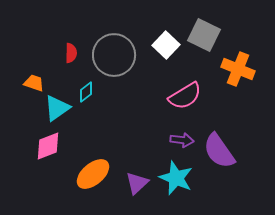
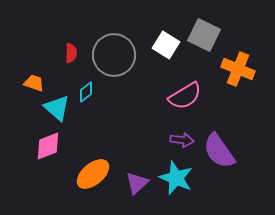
white square: rotated 12 degrees counterclockwise
cyan triangle: rotated 44 degrees counterclockwise
